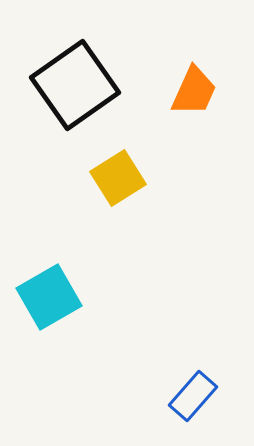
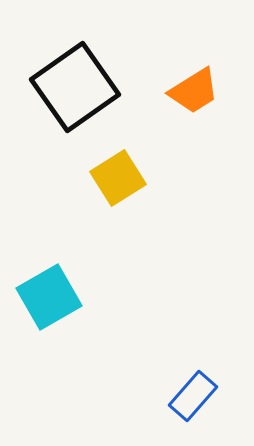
black square: moved 2 px down
orange trapezoid: rotated 34 degrees clockwise
